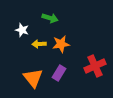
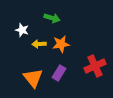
green arrow: moved 2 px right
